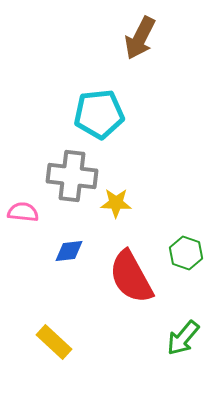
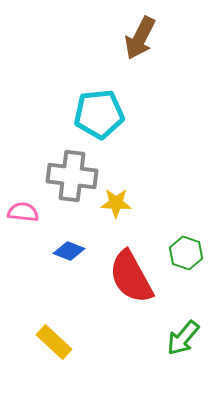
blue diamond: rotated 28 degrees clockwise
